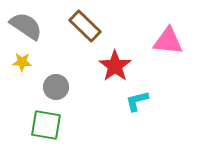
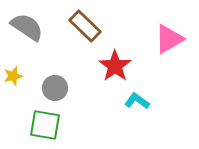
gray semicircle: moved 1 px right, 1 px down
pink triangle: moved 1 px right, 2 px up; rotated 36 degrees counterclockwise
yellow star: moved 9 px left, 14 px down; rotated 18 degrees counterclockwise
gray circle: moved 1 px left, 1 px down
cyan L-shape: rotated 50 degrees clockwise
green square: moved 1 px left
